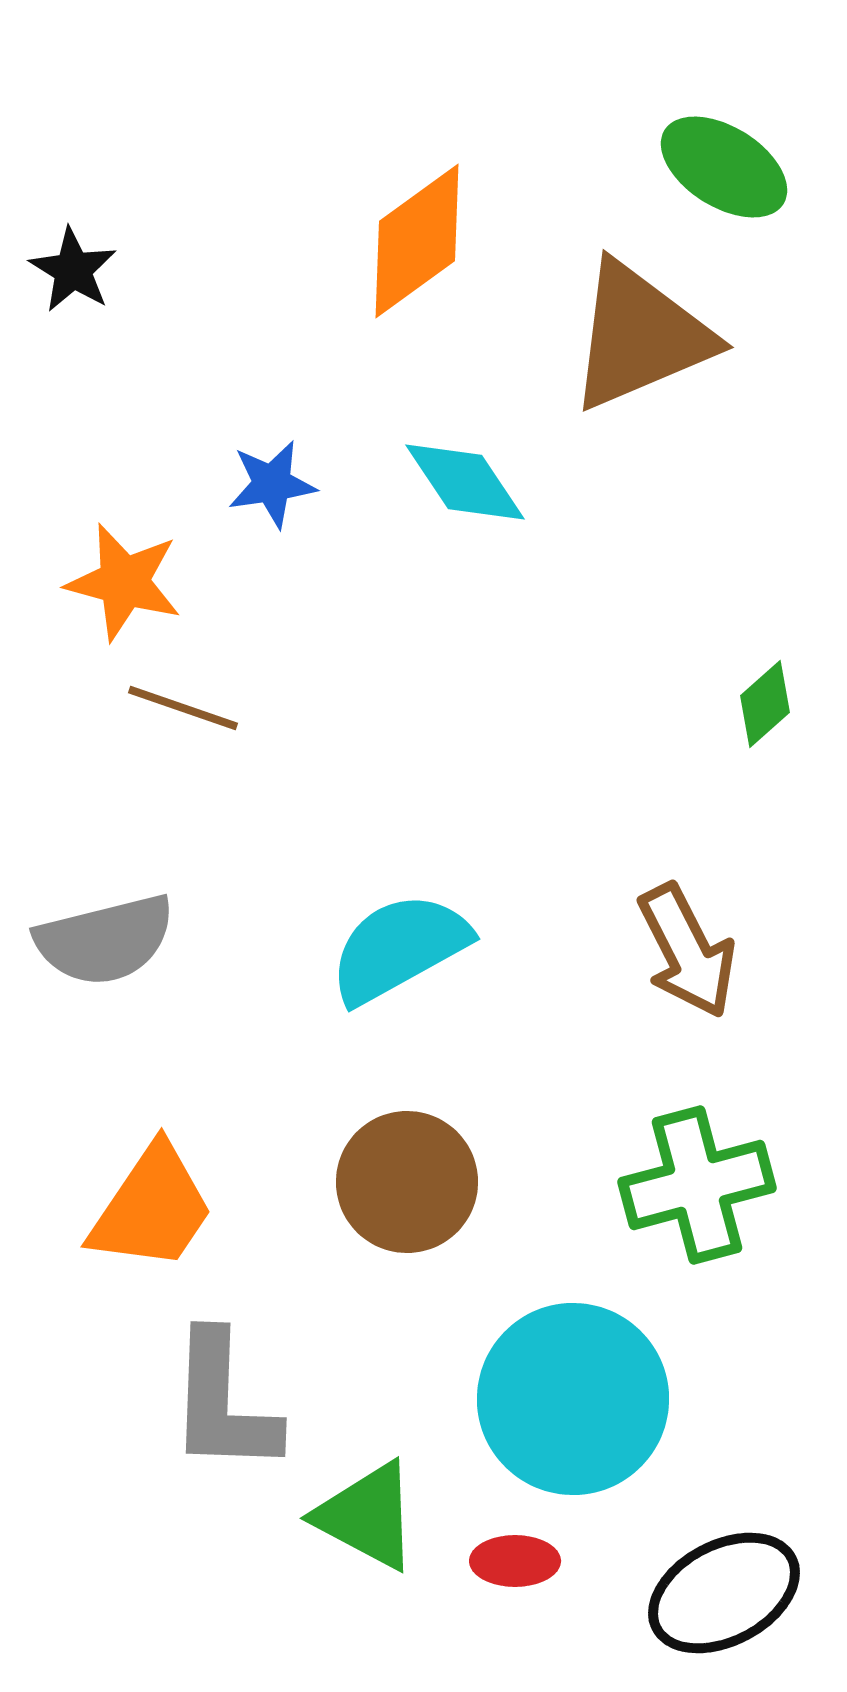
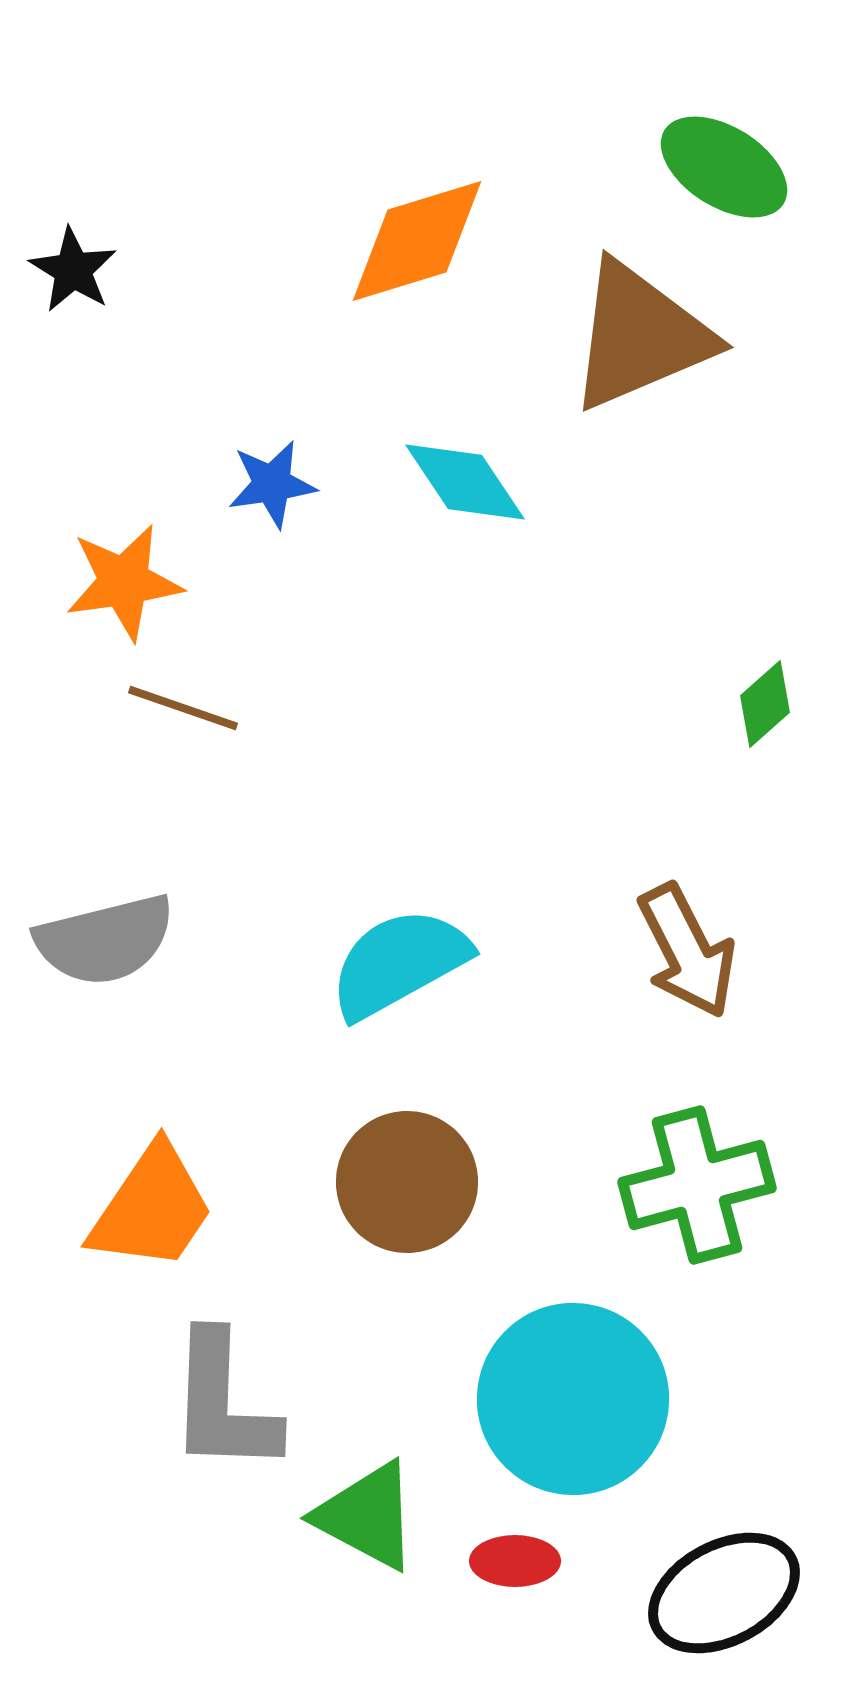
orange diamond: rotated 19 degrees clockwise
orange star: rotated 23 degrees counterclockwise
cyan semicircle: moved 15 px down
